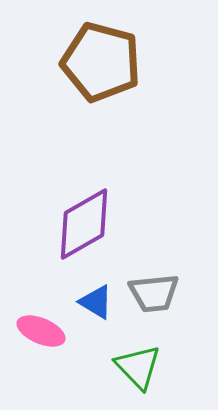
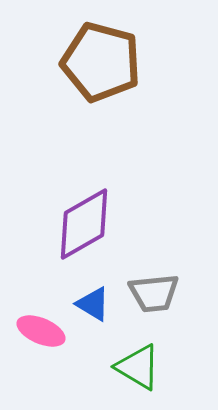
blue triangle: moved 3 px left, 2 px down
green triangle: rotated 15 degrees counterclockwise
